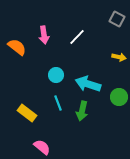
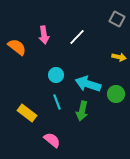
green circle: moved 3 px left, 3 px up
cyan line: moved 1 px left, 1 px up
pink semicircle: moved 10 px right, 7 px up
